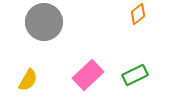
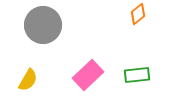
gray circle: moved 1 px left, 3 px down
green rectangle: moved 2 px right; rotated 20 degrees clockwise
